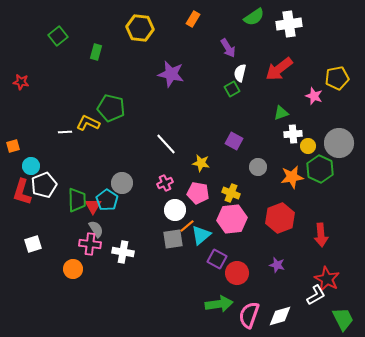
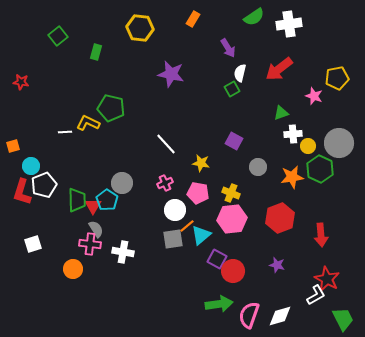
red circle at (237, 273): moved 4 px left, 2 px up
